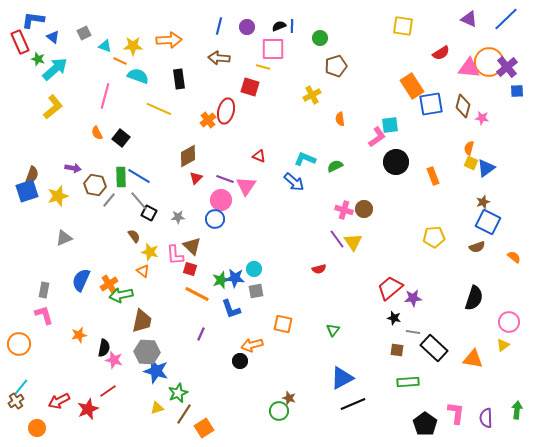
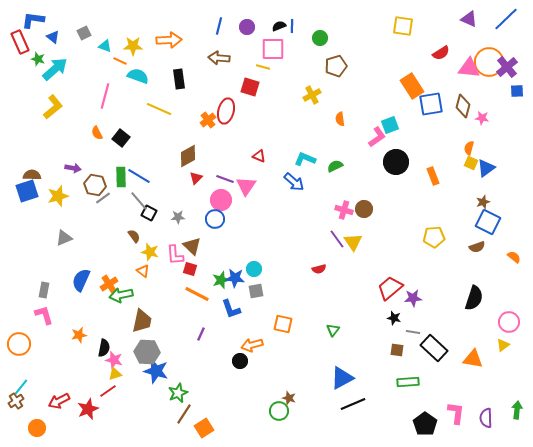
cyan square at (390, 125): rotated 12 degrees counterclockwise
brown semicircle at (32, 175): rotated 108 degrees counterclockwise
gray line at (109, 200): moved 6 px left, 2 px up; rotated 14 degrees clockwise
yellow triangle at (157, 408): moved 42 px left, 34 px up
